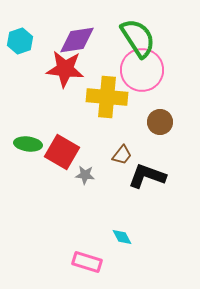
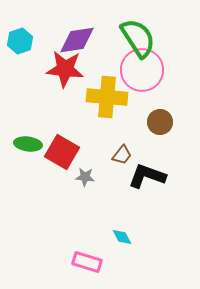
gray star: moved 2 px down
